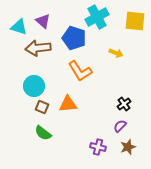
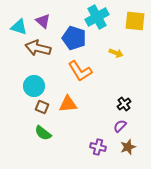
brown arrow: rotated 20 degrees clockwise
